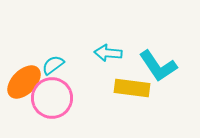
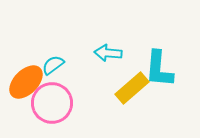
cyan L-shape: moved 1 px right, 3 px down; rotated 39 degrees clockwise
orange ellipse: moved 2 px right
yellow rectangle: rotated 48 degrees counterclockwise
pink circle: moved 5 px down
